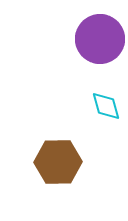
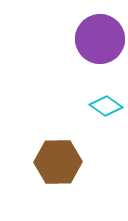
cyan diamond: rotated 40 degrees counterclockwise
